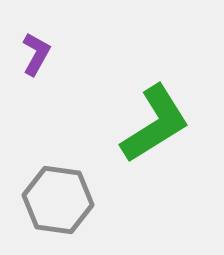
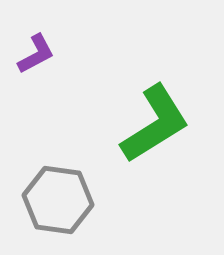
purple L-shape: rotated 33 degrees clockwise
